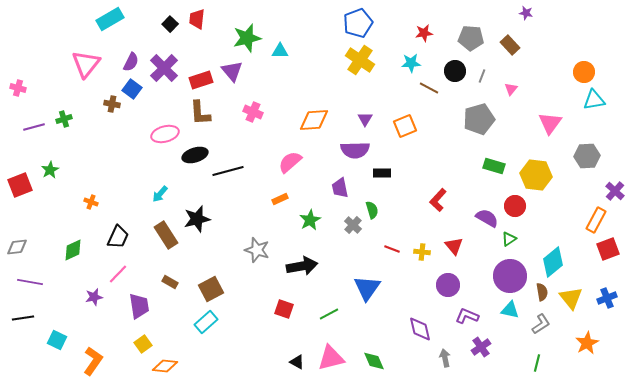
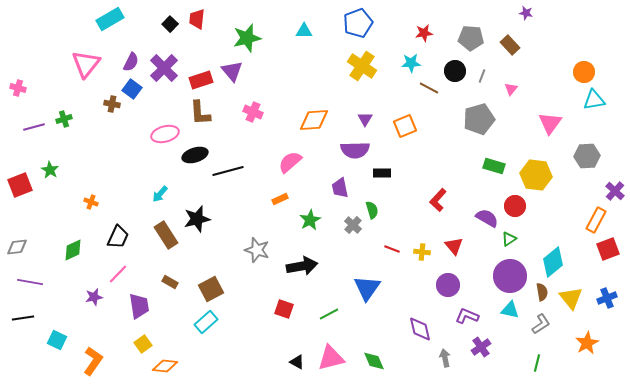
cyan triangle at (280, 51): moved 24 px right, 20 px up
yellow cross at (360, 60): moved 2 px right, 6 px down
green star at (50, 170): rotated 12 degrees counterclockwise
